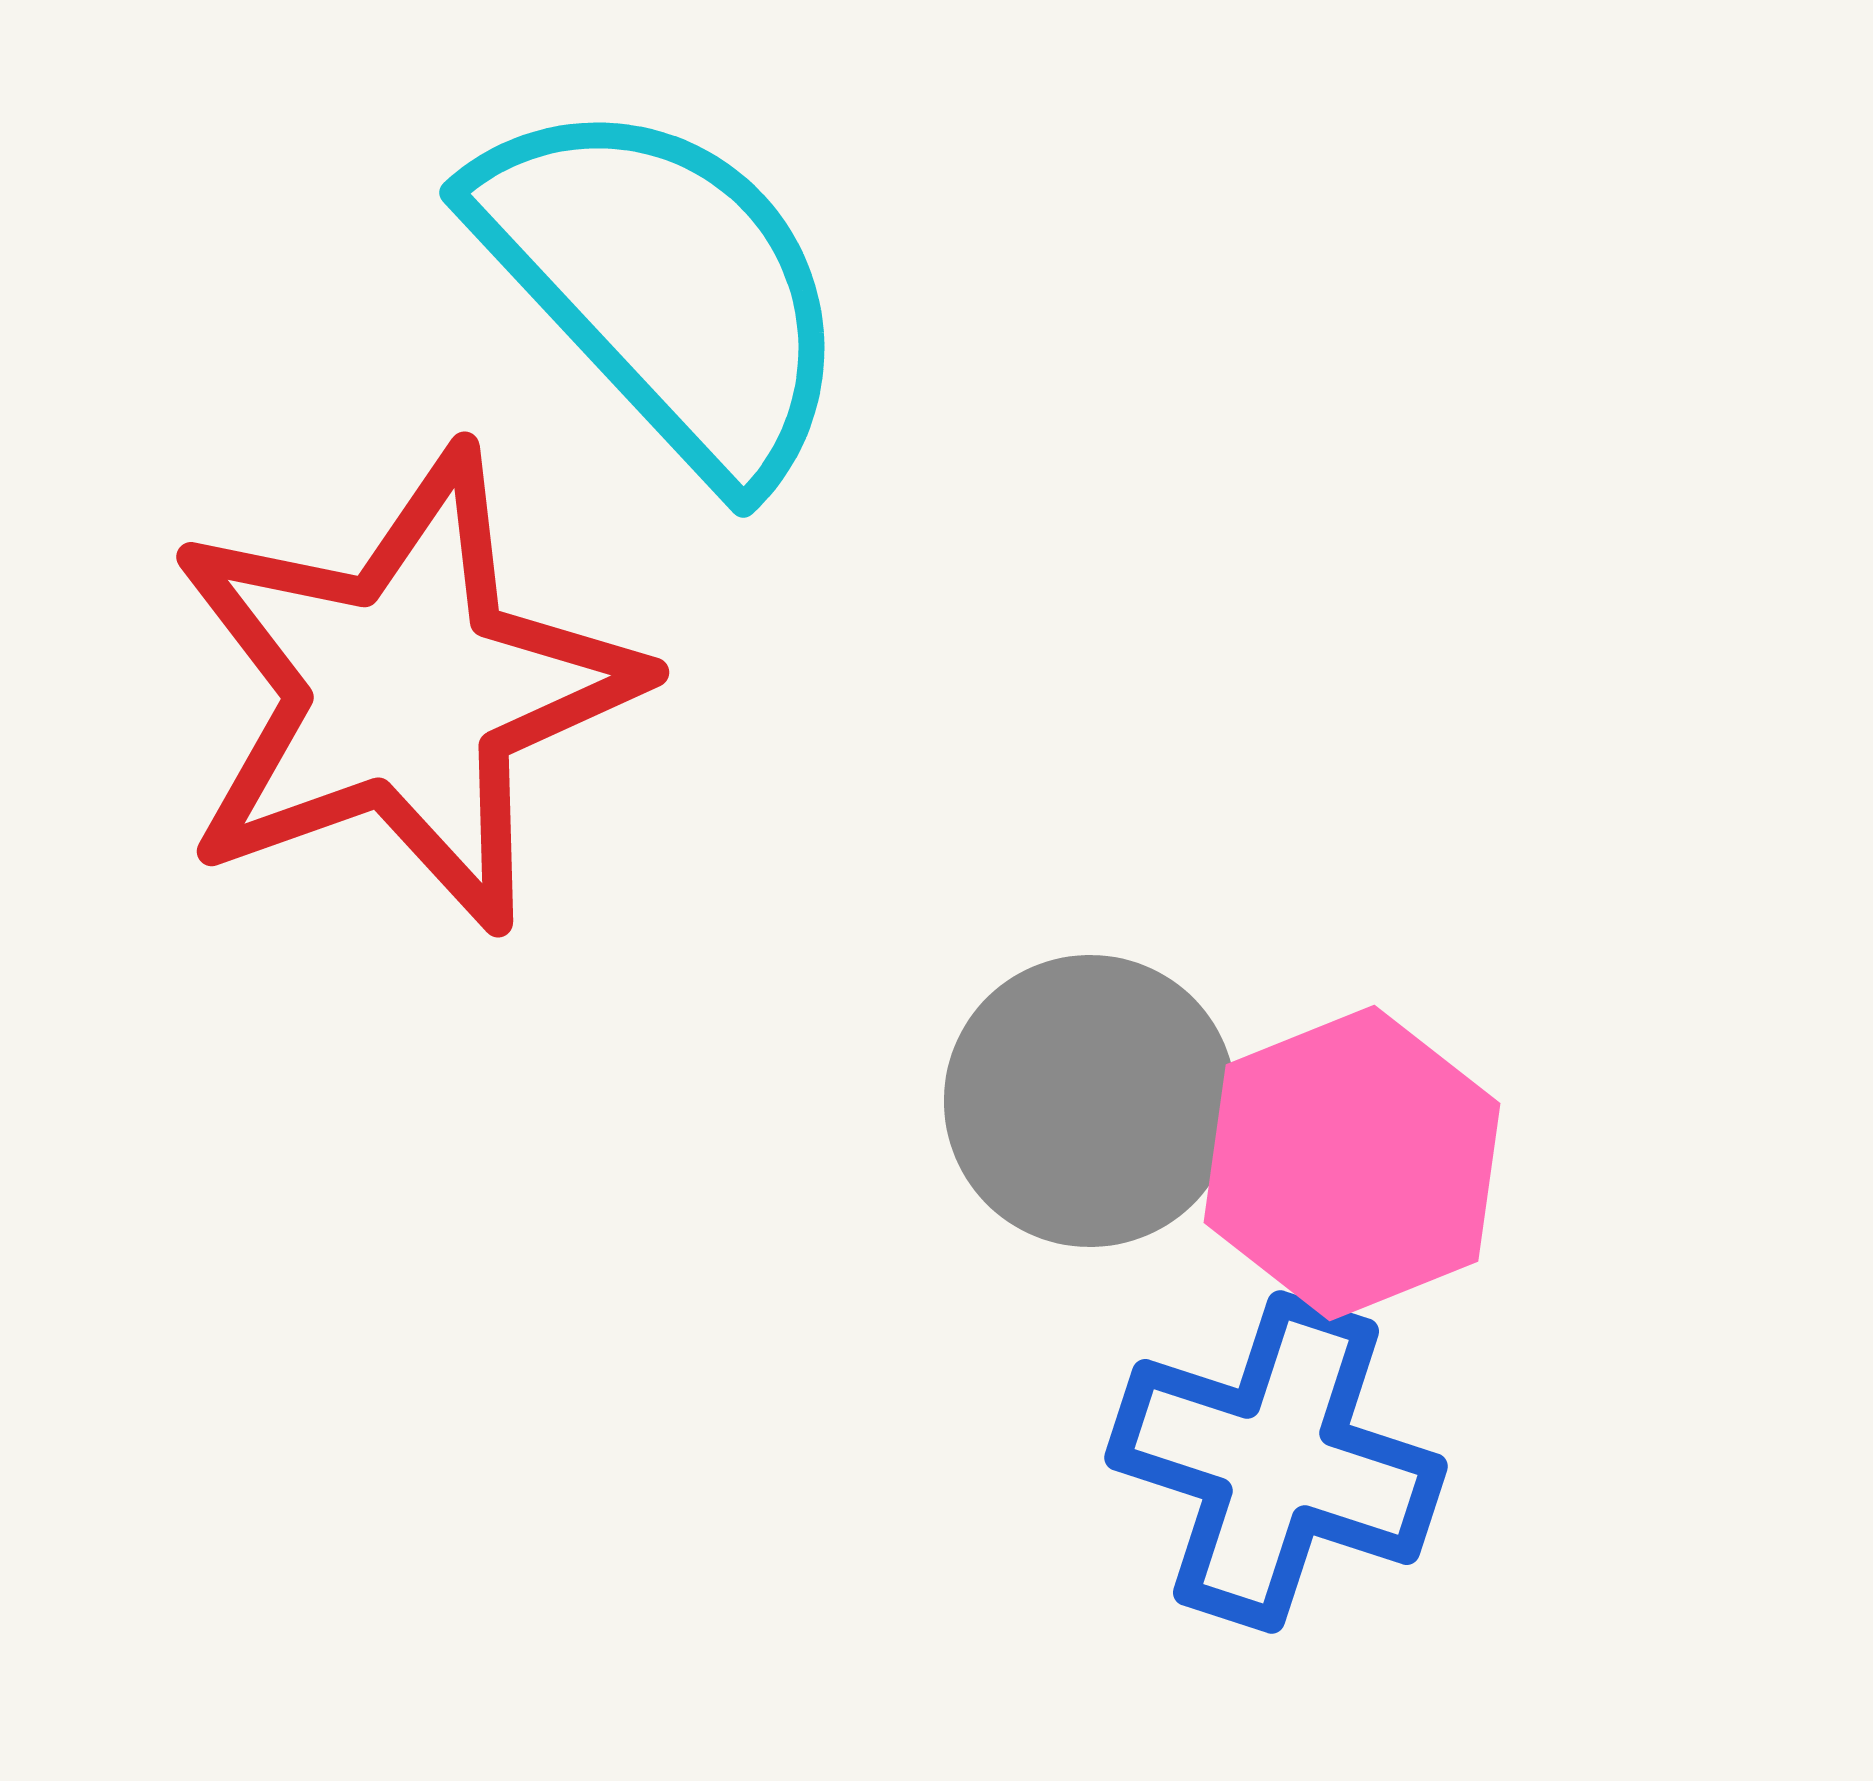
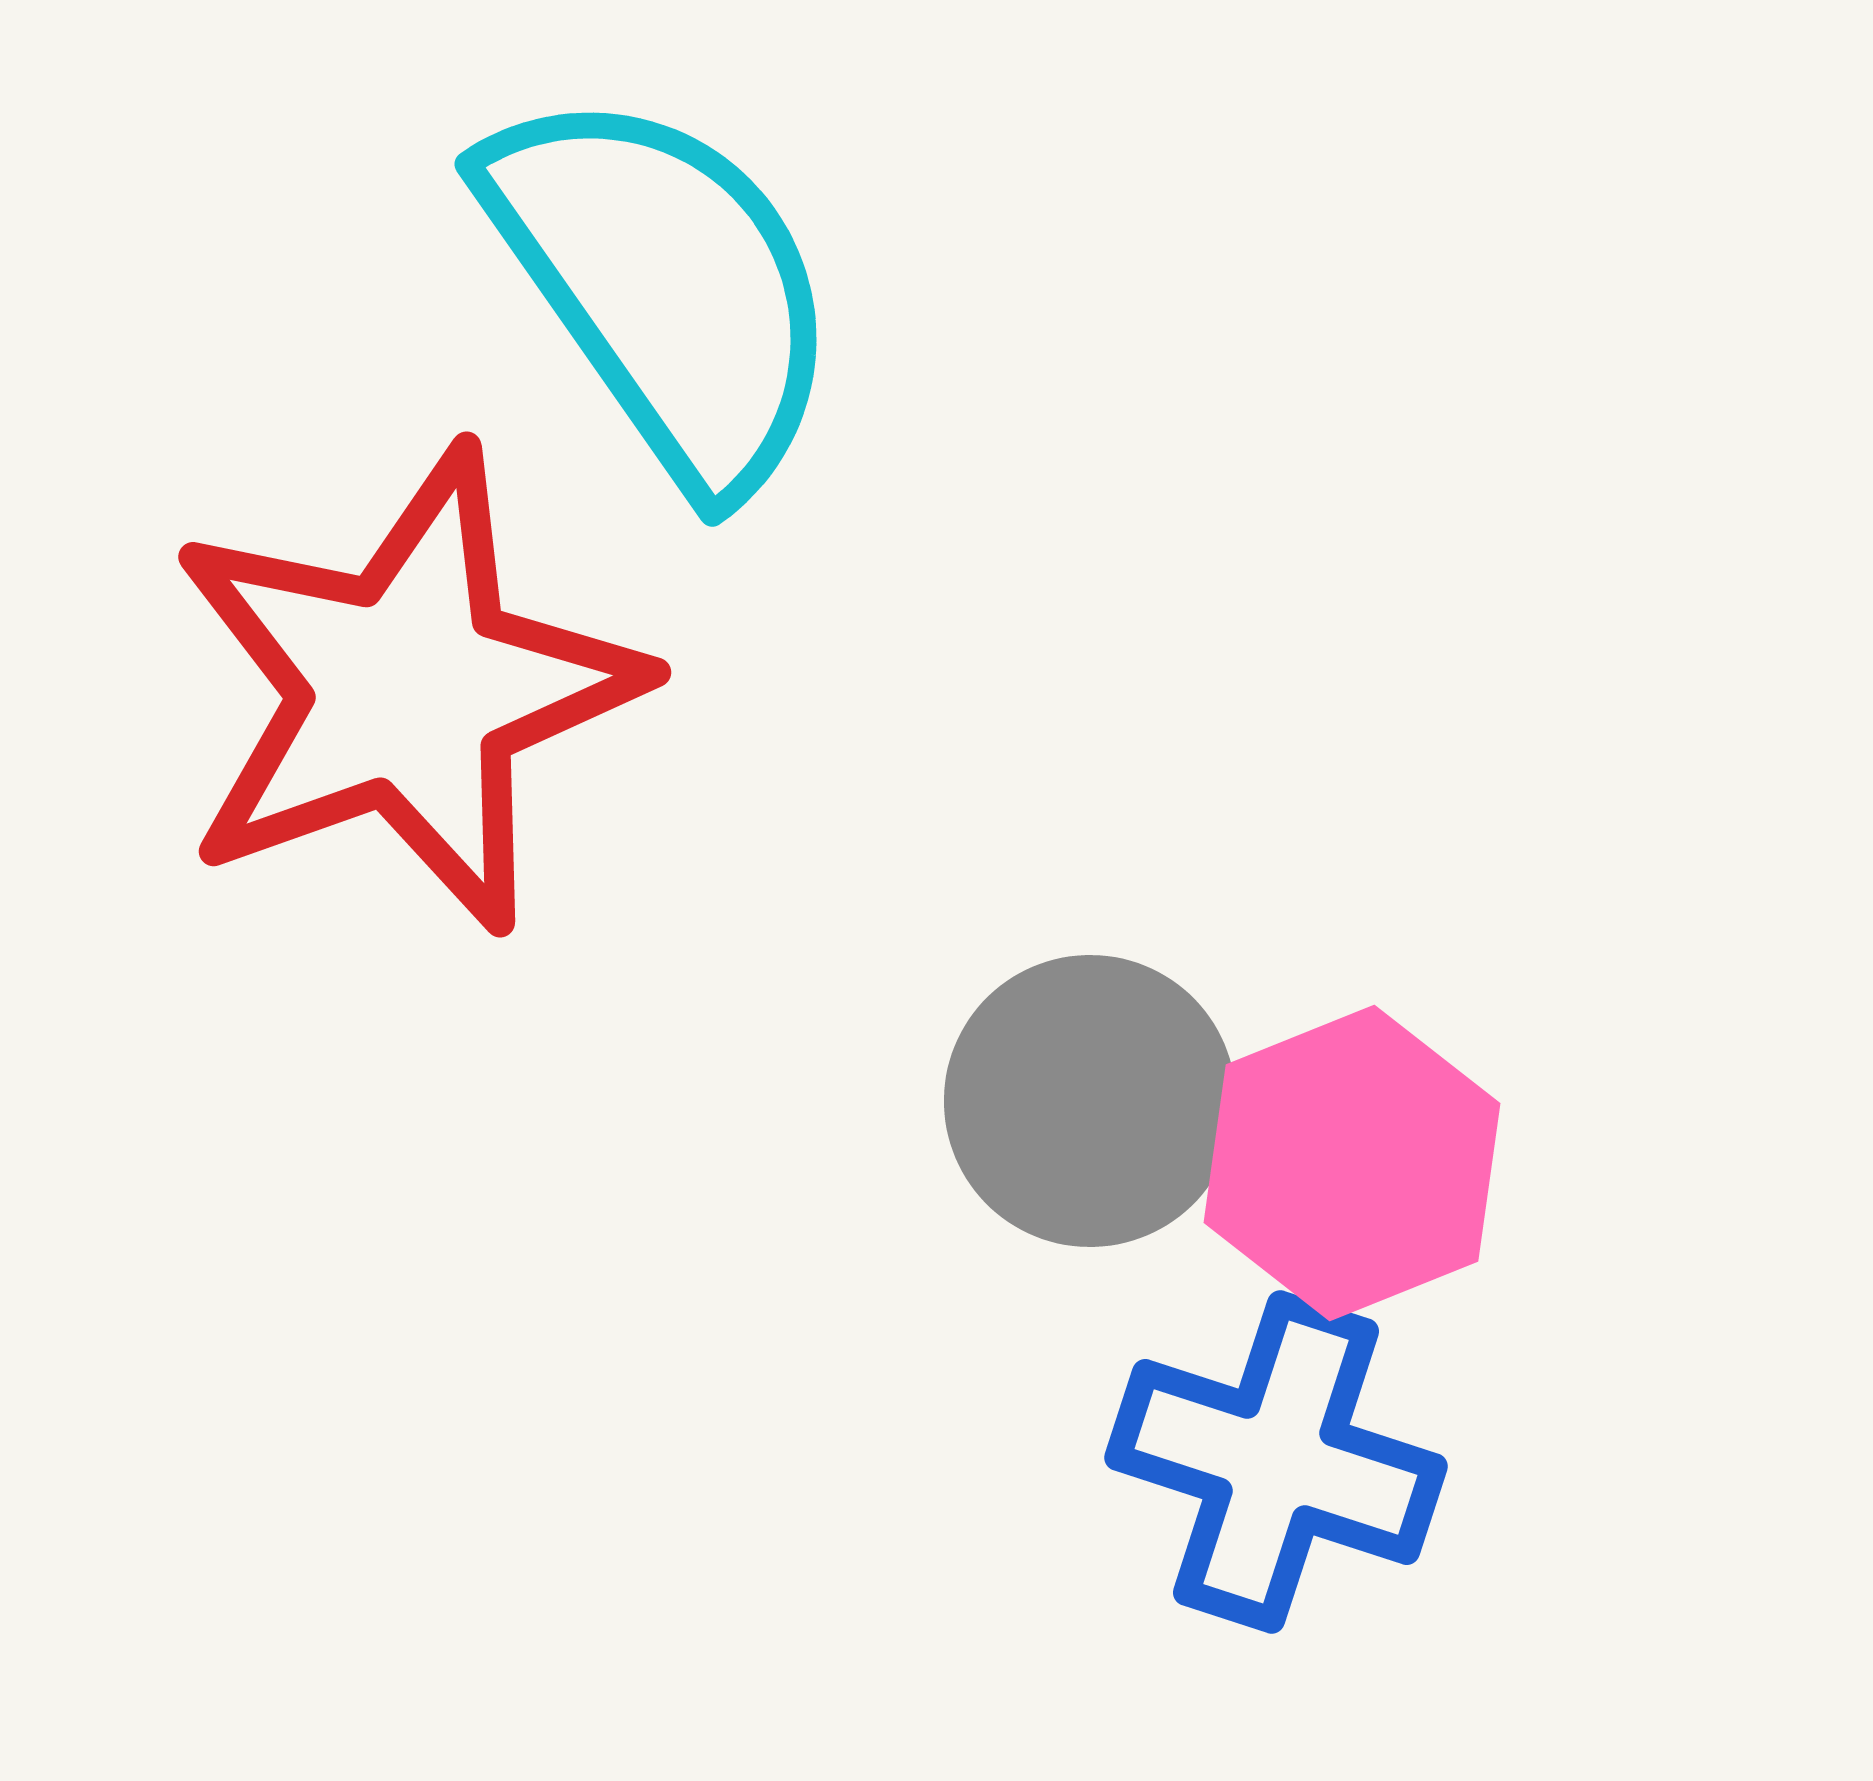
cyan semicircle: rotated 8 degrees clockwise
red star: moved 2 px right
